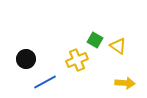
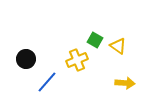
blue line: moved 2 px right; rotated 20 degrees counterclockwise
